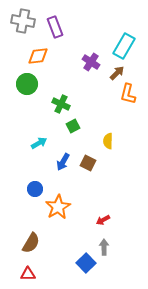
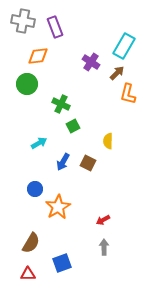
blue square: moved 24 px left; rotated 24 degrees clockwise
